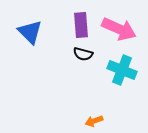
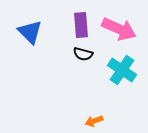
cyan cross: rotated 12 degrees clockwise
